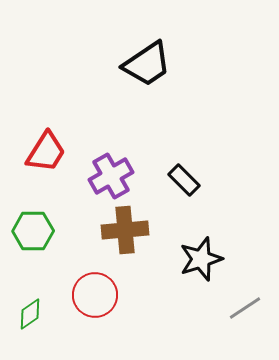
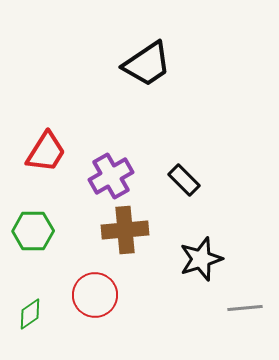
gray line: rotated 28 degrees clockwise
